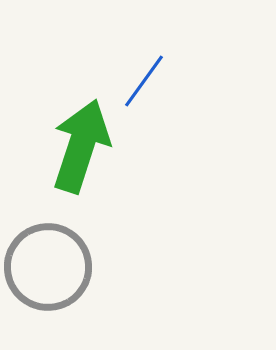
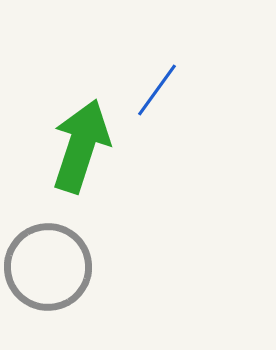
blue line: moved 13 px right, 9 px down
